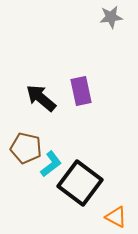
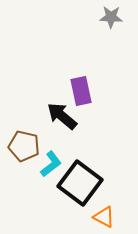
gray star: rotated 10 degrees clockwise
black arrow: moved 21 px right, 18 px down
brown pentagon: moved 2 px left, 2 px up
orange triangle: moved 12 px left
